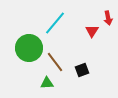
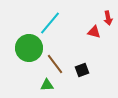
cyan line: moved 5 px left
red triangle: moved 2 px right, 1 px down; rotated 48 degrees counterclockwise
brown line: moved 2 px down
green triangle: moved 2 px down
